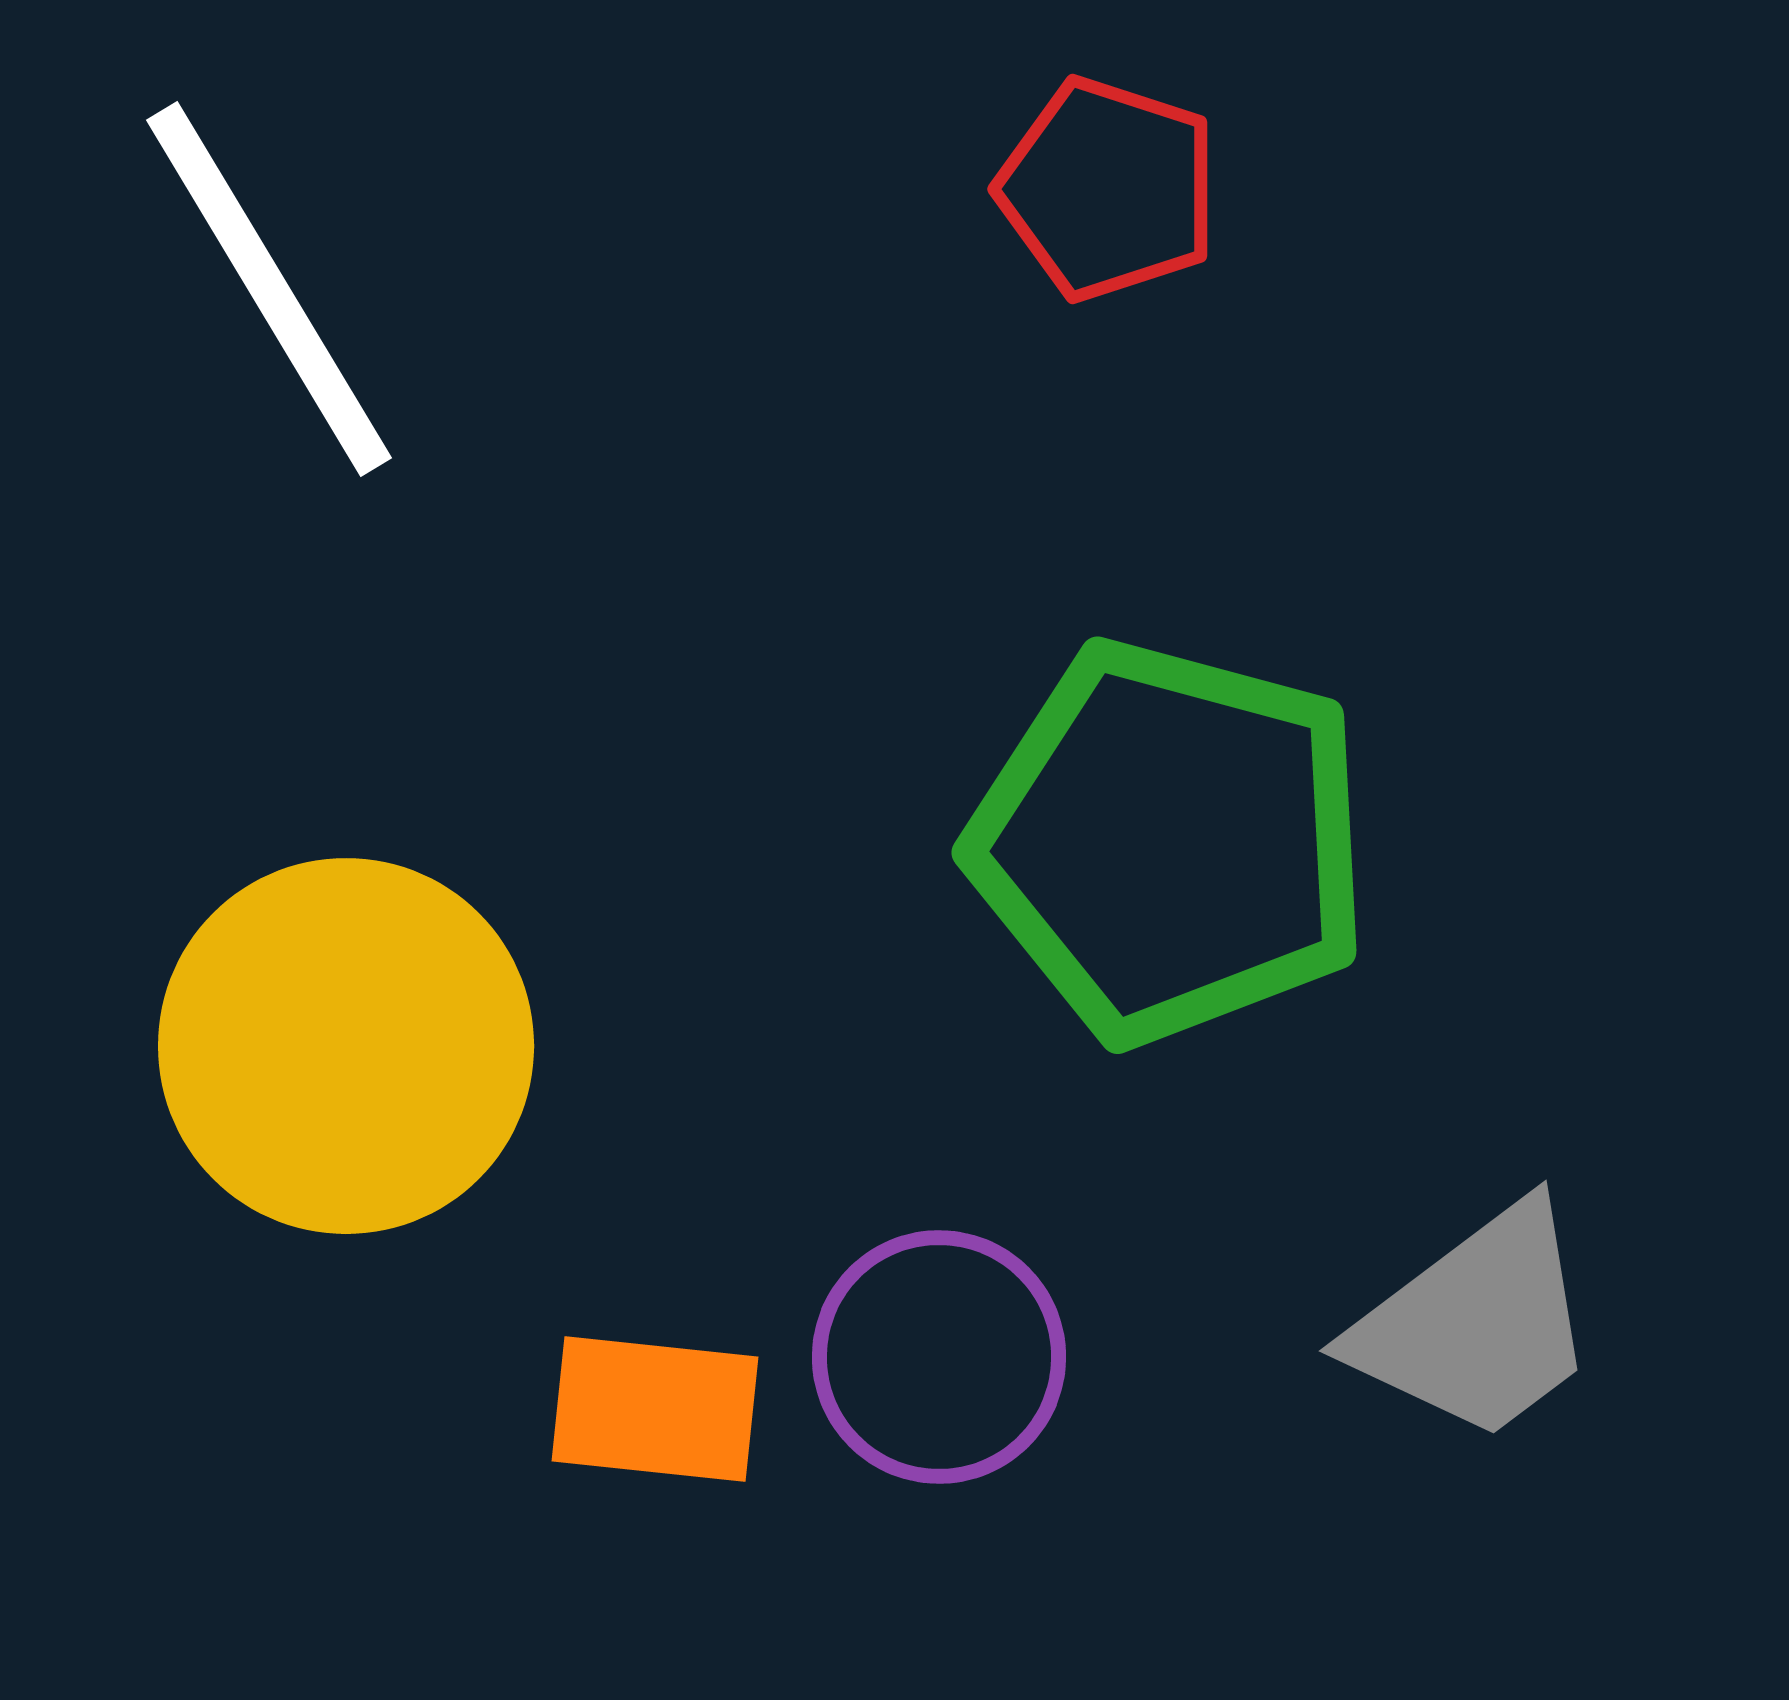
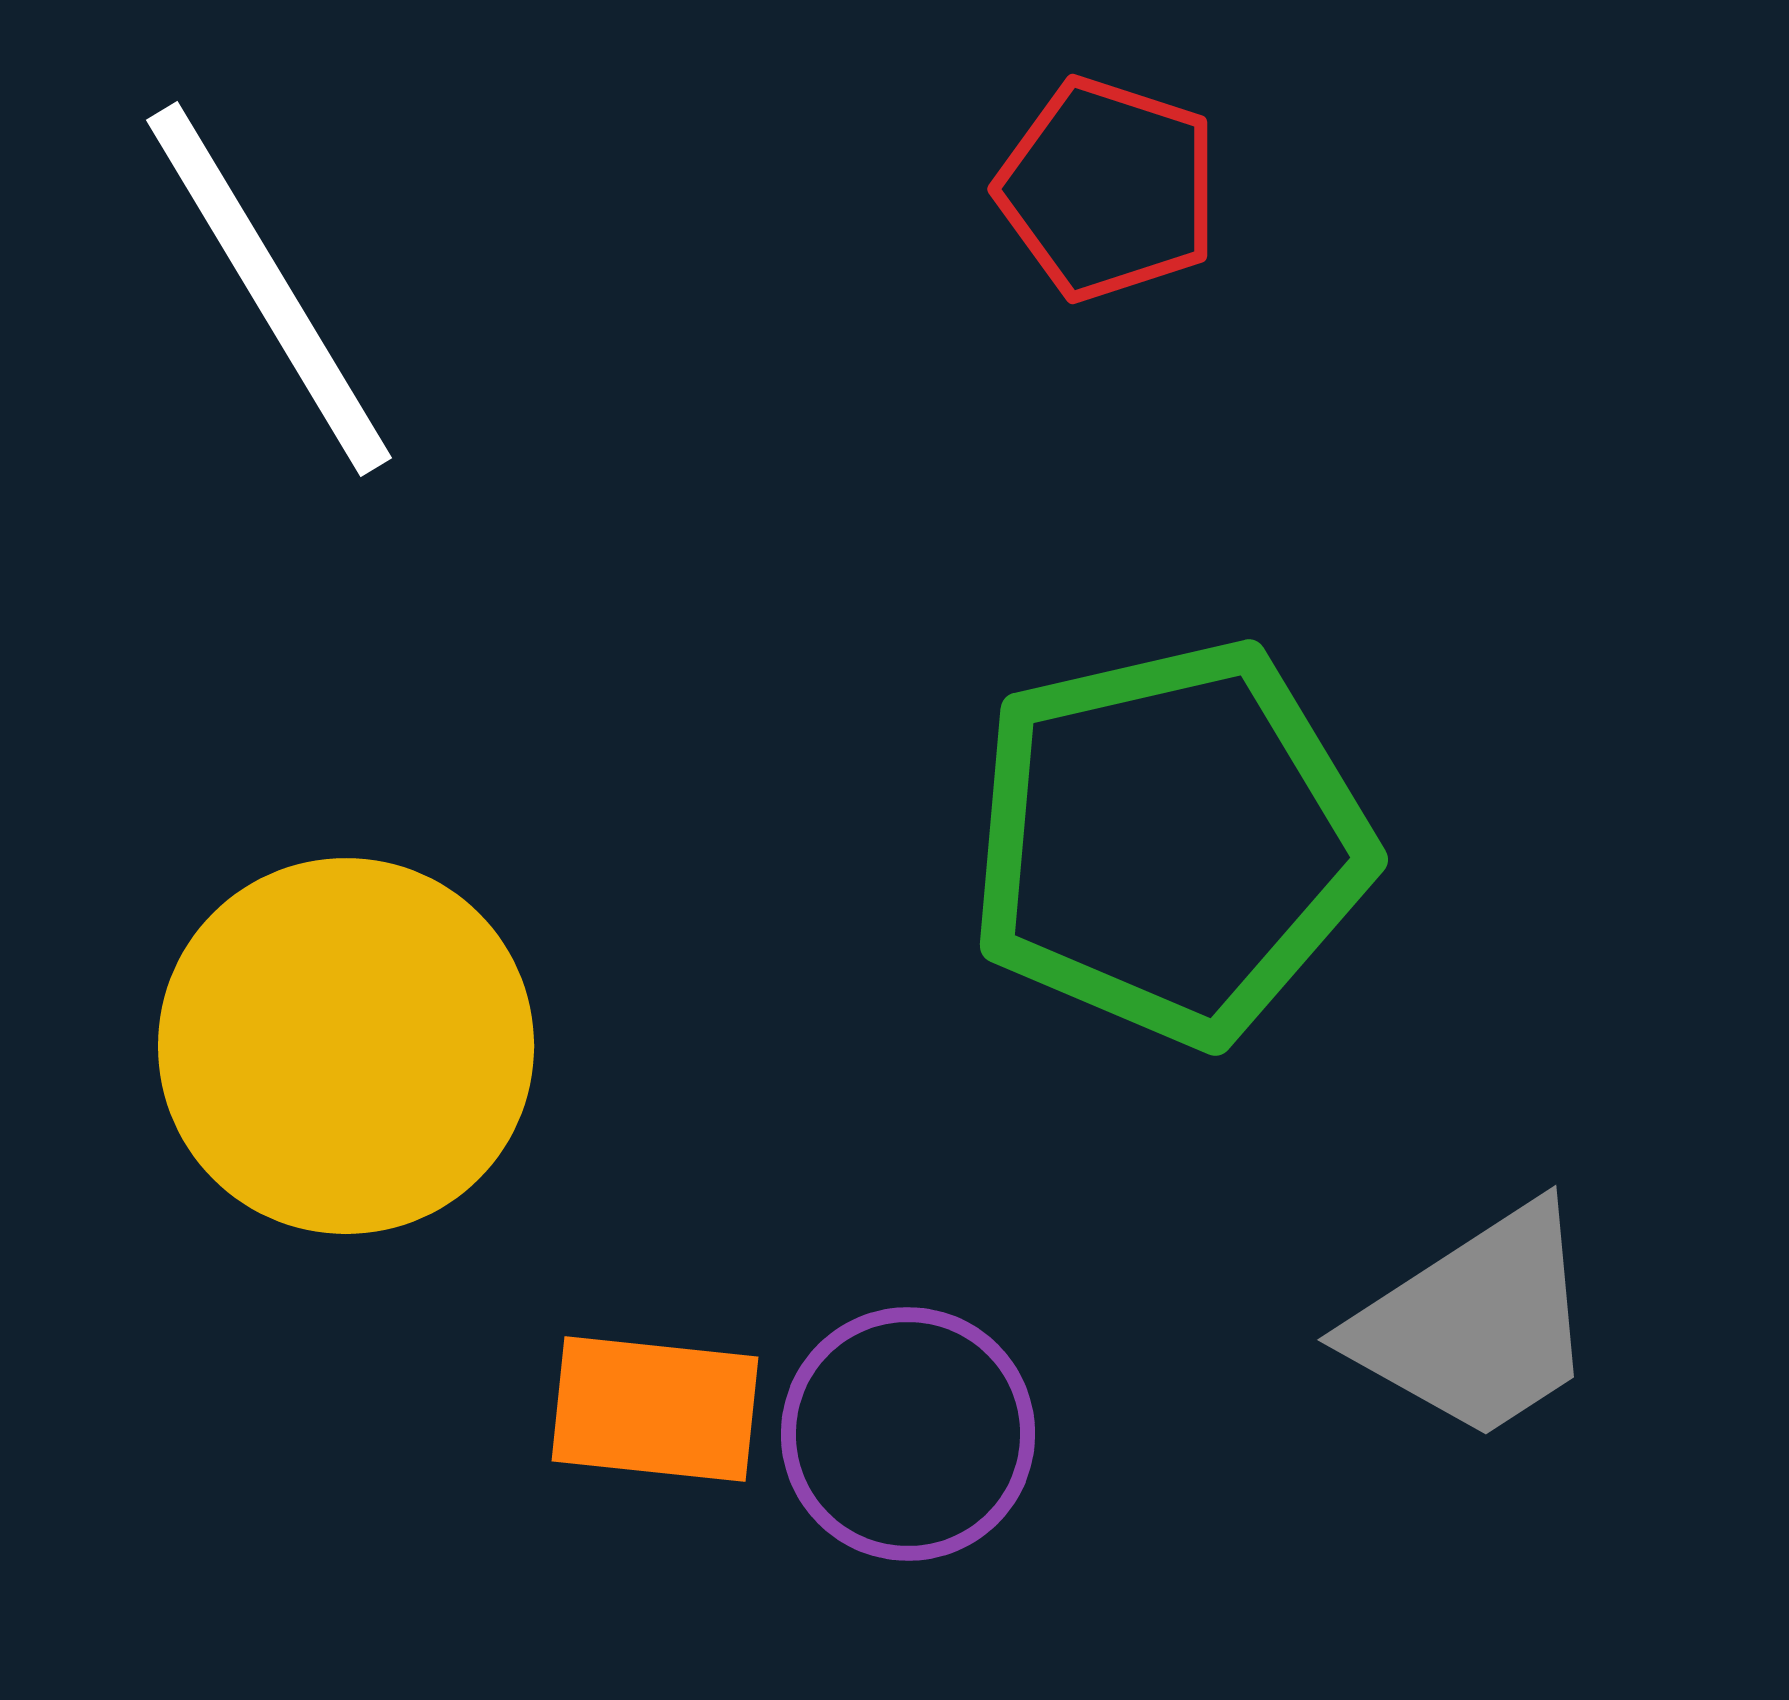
green pentagon: rotated 28 degrees counterclockwise
gray trapezoid: rotated 4 degrees clockwise
purple circle: moved 31 px left, 77 px down
